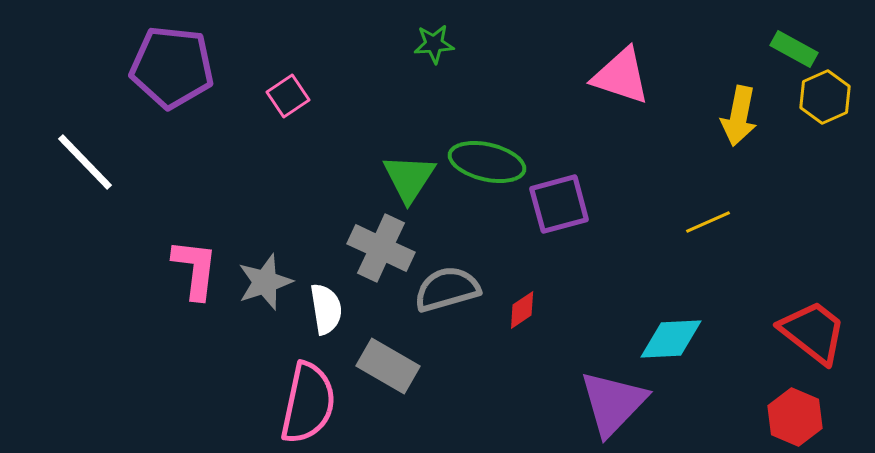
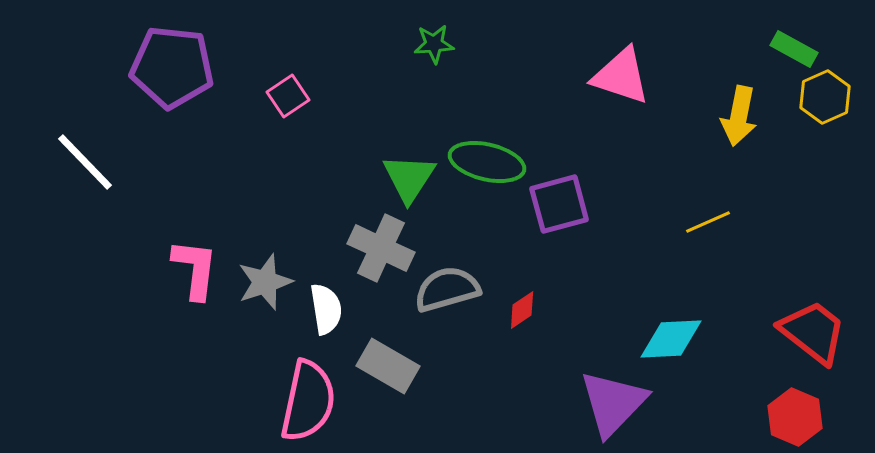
pink semicircle: moved 2 px up
